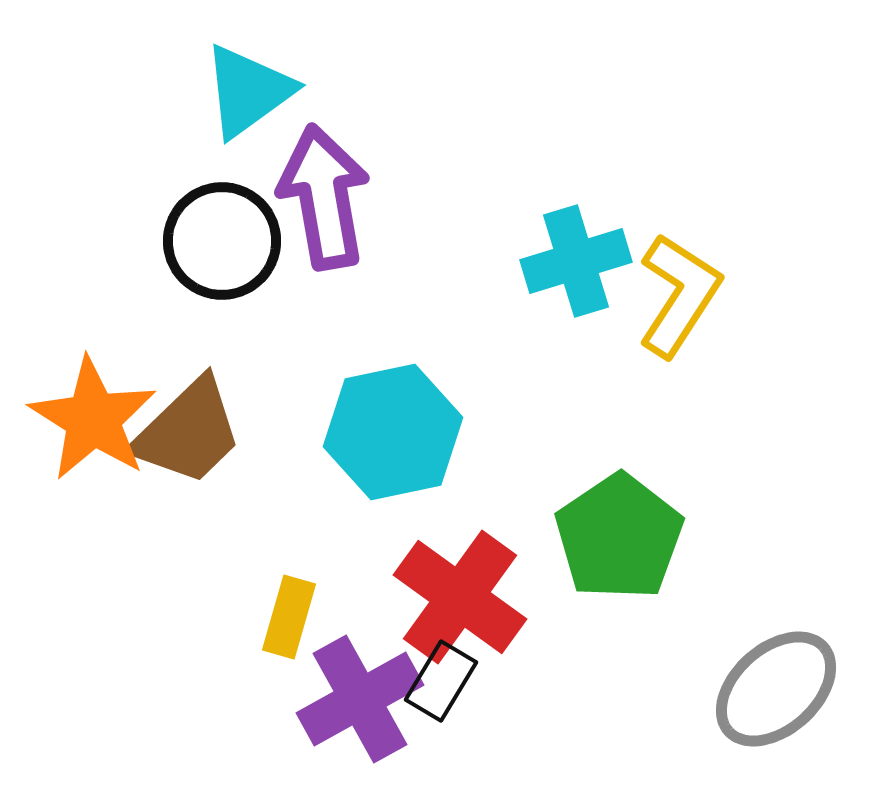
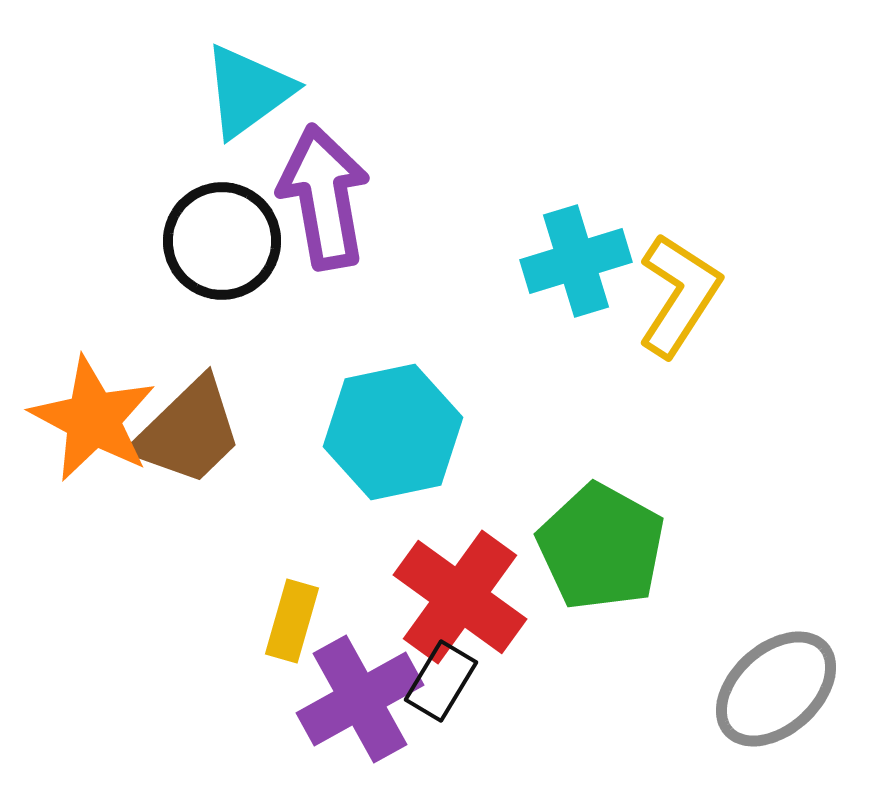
orange star: rotated 4 degrees counterclockwise
green pentagon: moved 18 px left, 10 px down; rotated 9 degrees counterclockwise
yellow rectangle: moved 3 px right, 4 px down
